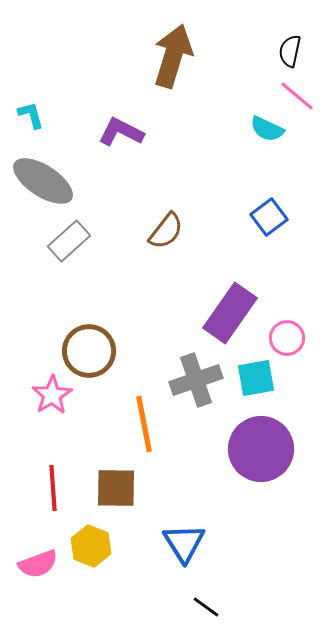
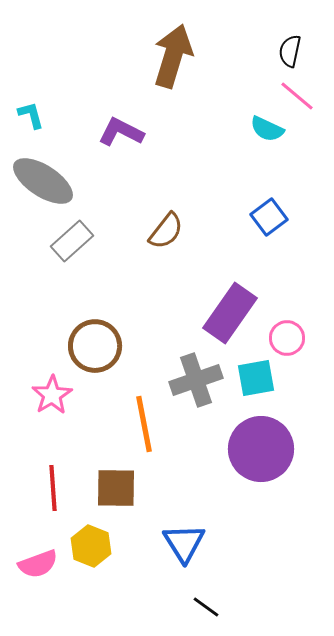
gray rectangle: moved 3 px right
brown circle: moved 6 px right, 5 px up
